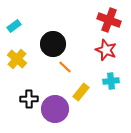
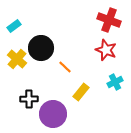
black circle: moved 12 px left, 4 px down
cyan cross: moved 4 px right, 1 px down; rotated 21 degrees counterclockwise
purple circle: moved 2 px left, 5 px down
